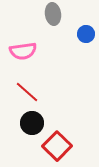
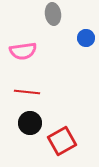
blue circle: moved 4 px down
red line: rotated 35 degrees counterclockwise
black circle: moved 2 px left
red square: moved 5 px right, 5 px up; rotated 16 degrees clockwise
